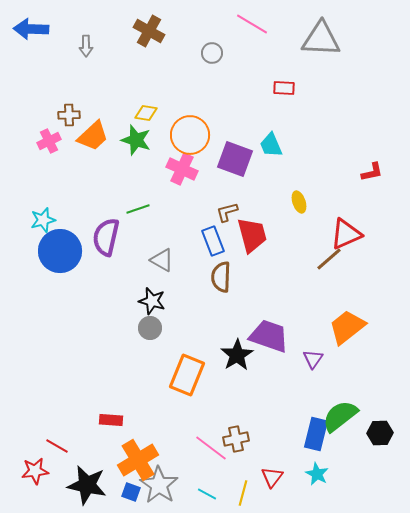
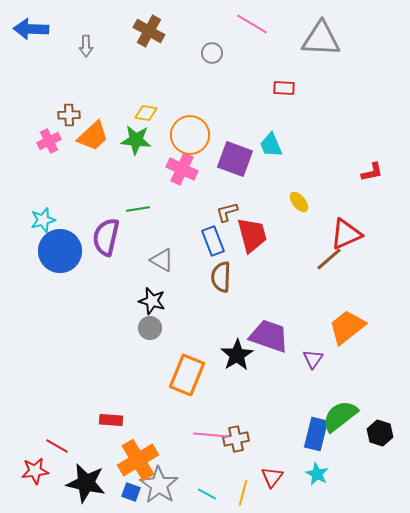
green star at (136, 140): rotated 12 degrees counterclockwise
yellow ellipse at (299, 202): rotated 20 degrees counterclockwise
green line at (138, 209): rotated 10 degrees clockwise
black hexagon at (380, 433): rotated 20 degrees clockwise
pink line at (211, 448): moved 13 px up; rotated 32 degrees counterclockwise
black star at (87, 485): moved 1 px left, 2 px up
